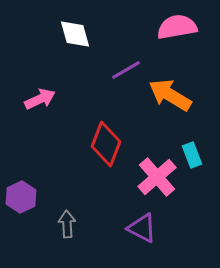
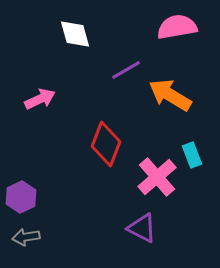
gray arrow: moved 41 px left, 13 px down; rotated 96 degrees counterclockwise
